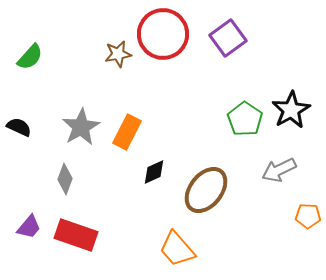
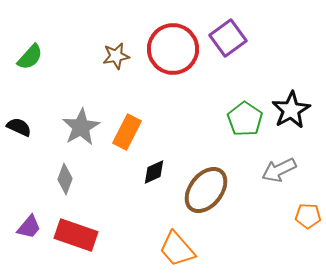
red circle: moved 10 px right, 15 px down
brown star: moved 2 px left, 2 px down
